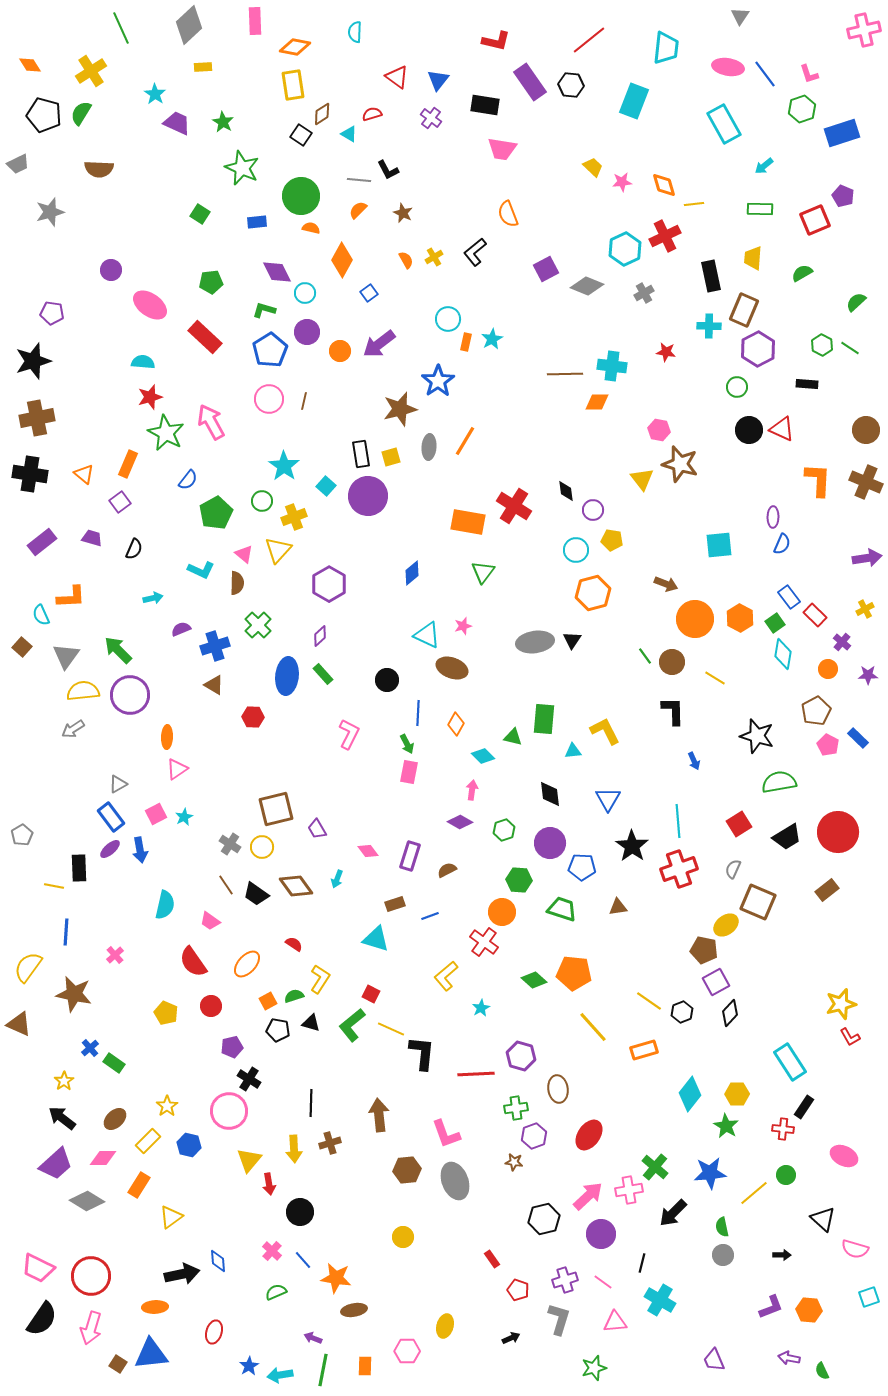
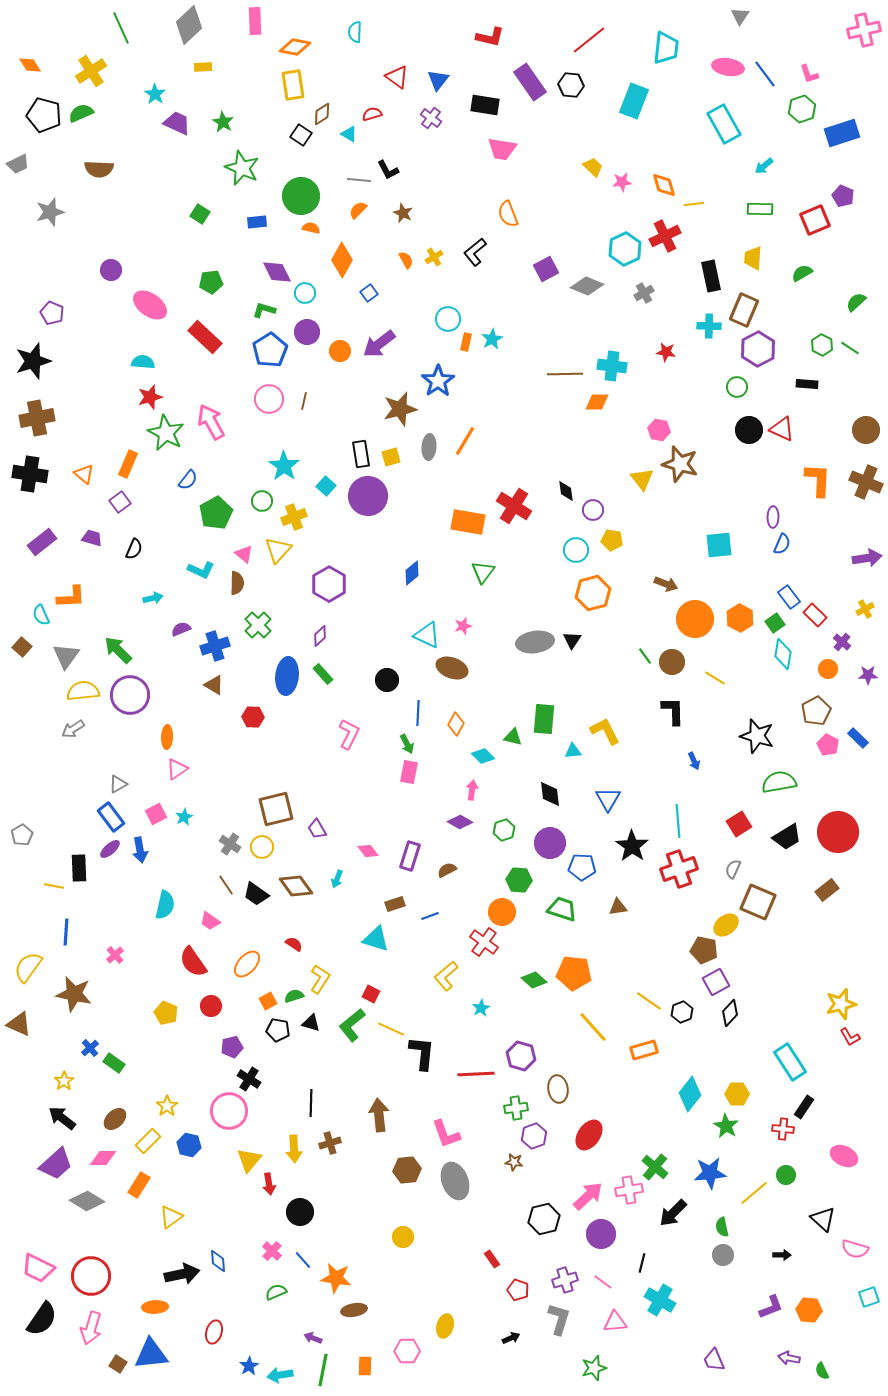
red L-shape at (496, 41): moved 6 px left, 4 px up
green semicircle at (81, 113): rotated 35 degrees clockwise
purple pentagon at (52, 313): rotated 15 degrees clockwise
